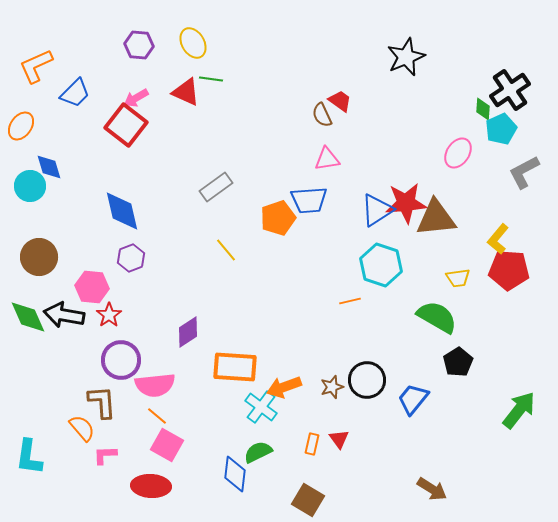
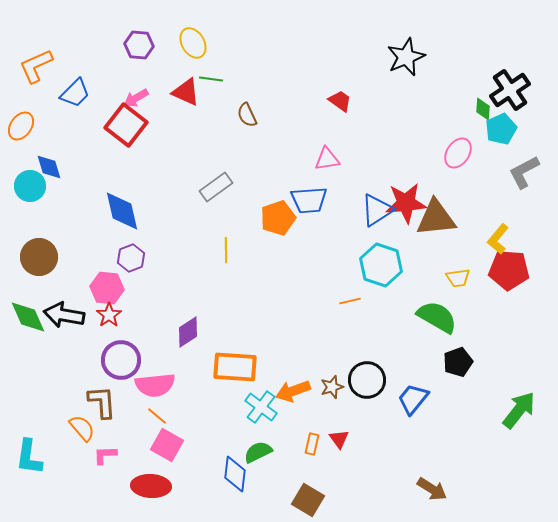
brown semicircle at (322, 115): moved 75 px left
yellow line at (226, 250): rotated 40 degrees clockwise
pink hexagon at (92, 287): moved 15 px right, 1 px down
black pentagon at (458, 362): rotated 12 degrees clockwise
orange arrow at (284, 387): moved 9 px right, 4 px down
